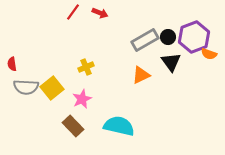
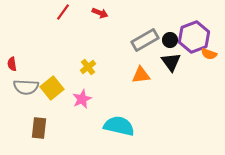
red line: moved 10 px left
black circle: moved 2 px right, 3 px down
yellow cross: moved 2 px right; rotated 14 degrees counterclockwise
orange triangle: rotated 18 degrees clockwise
brown rectangle: moved 34 px left, 2 px down; rotated 50 degrees clockwise
